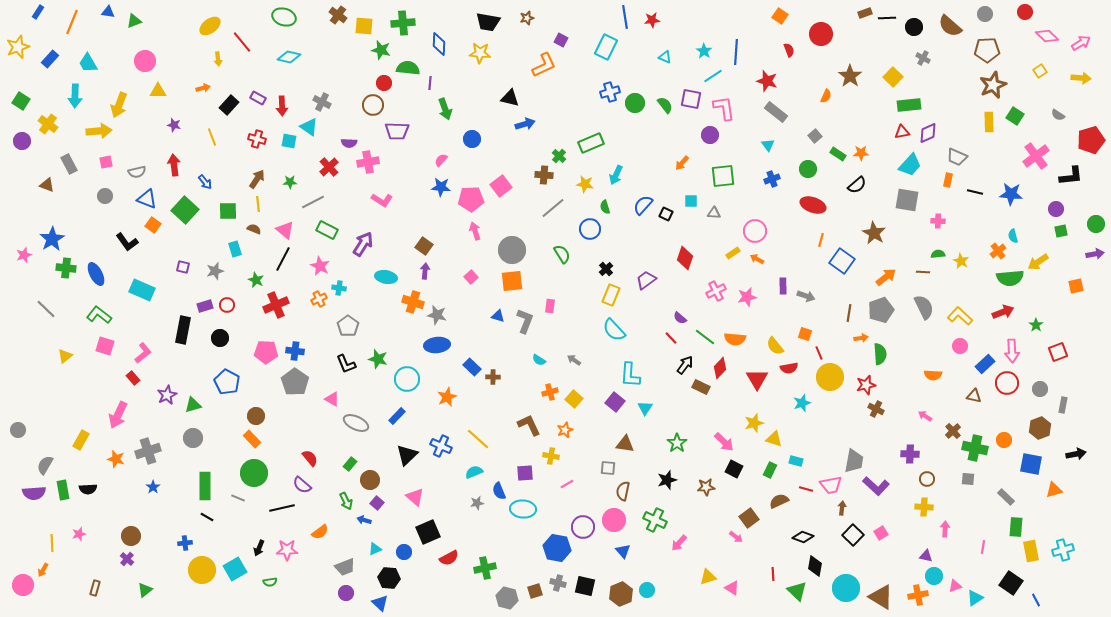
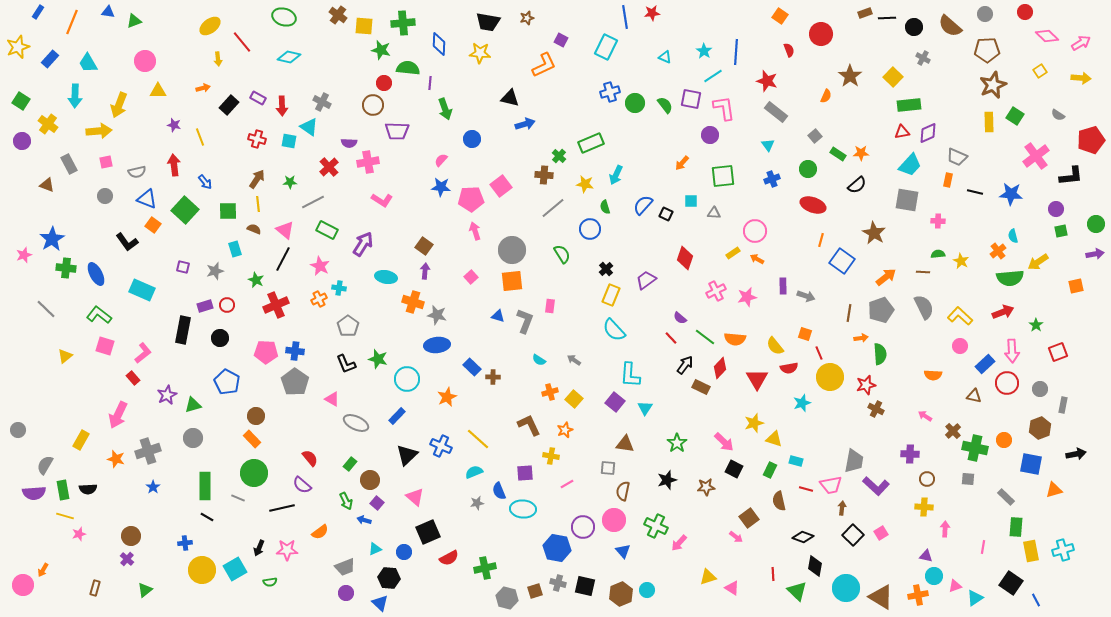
red star at (652, 20): moved 7 px up
yellow line at (212, 137): moved 12 px left
brown semicircle at (779, 501): rotated 78 degrees counterclockwise
green cross at (655, 520): moved 1 px right, 6 px down
yellow line at (52, 543): moved 13 px right, 27 px up; rotated 72 degrees counterclockwise
